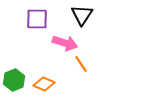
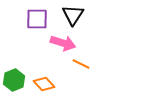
black triangle: moved 9 px left
pink arrow: moved 2 px left
orange line: rotated 30 degrees counterclockwise
orange diamond: rotated 25 degrees clockwise
